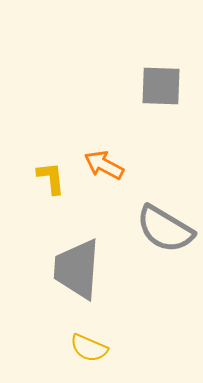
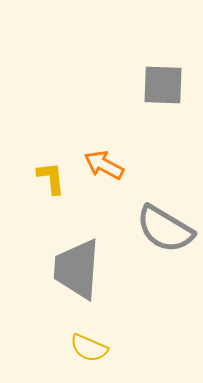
gray square: moved 2 px right, 1 px up
